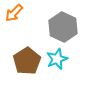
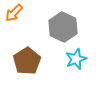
cyan star: moved 19 px right
